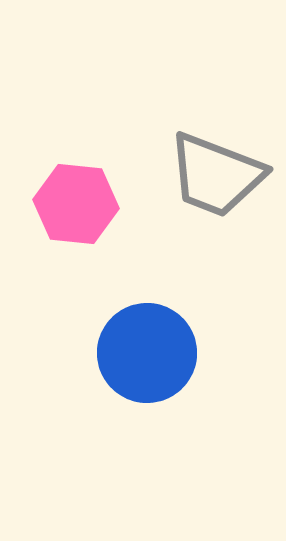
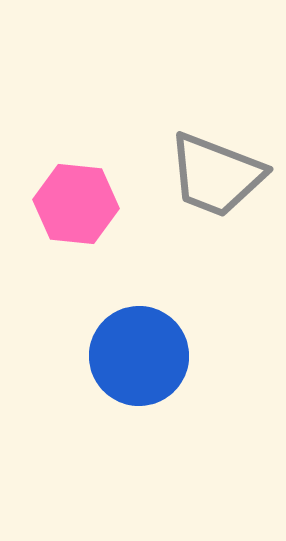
blue circle: moved 8 px left, 3 px down
